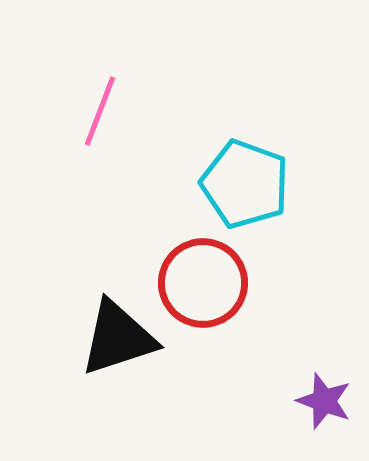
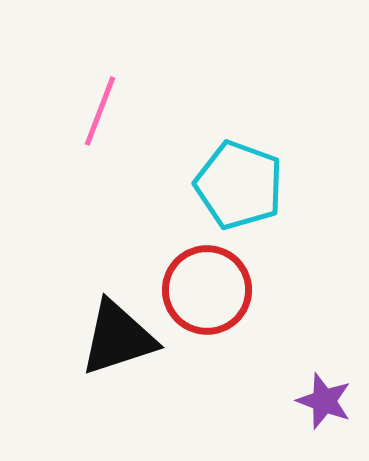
cyan pentagon: moved 6 px left, 1 px down
red circle: moved 4 px right, 7 px down
